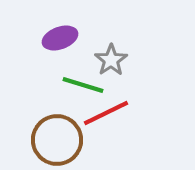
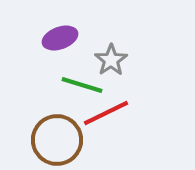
green line: moved 1 px left
